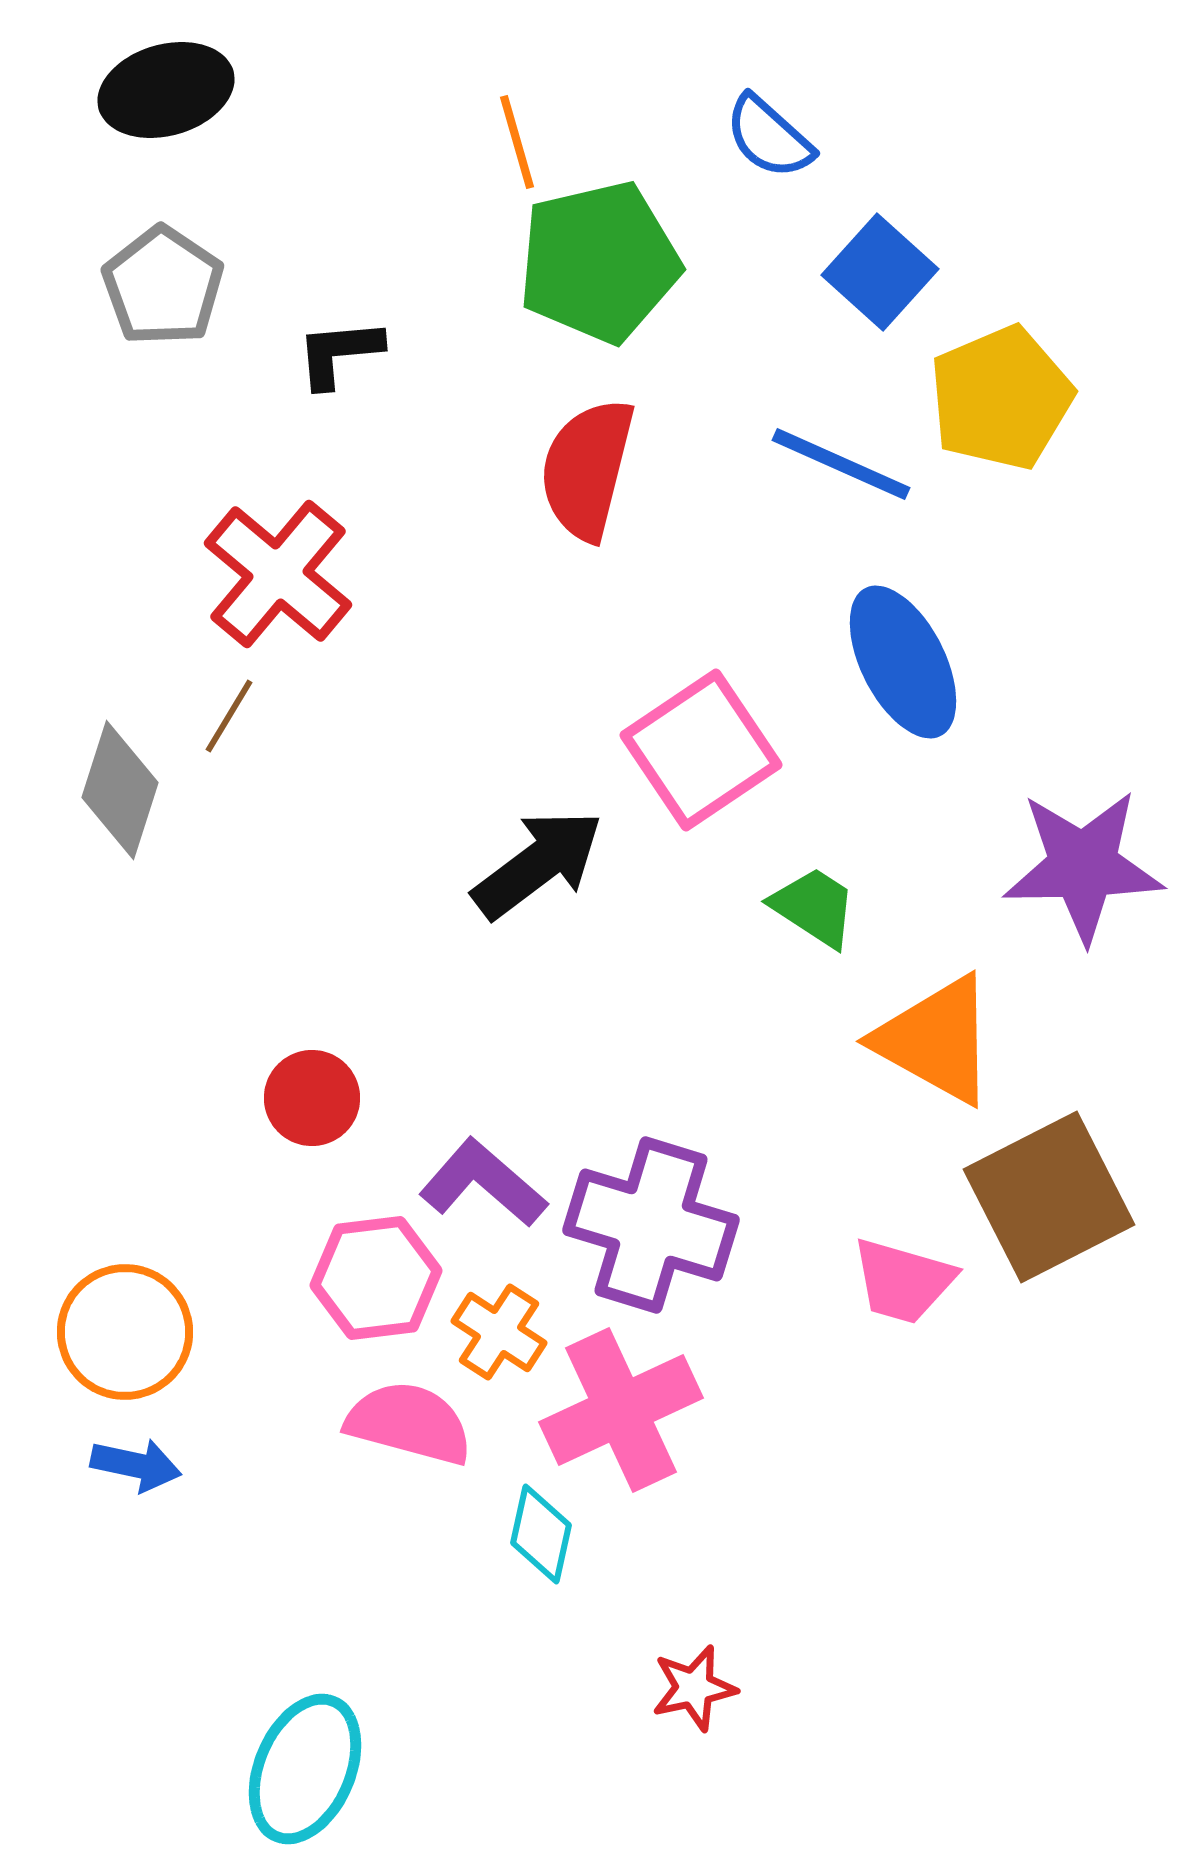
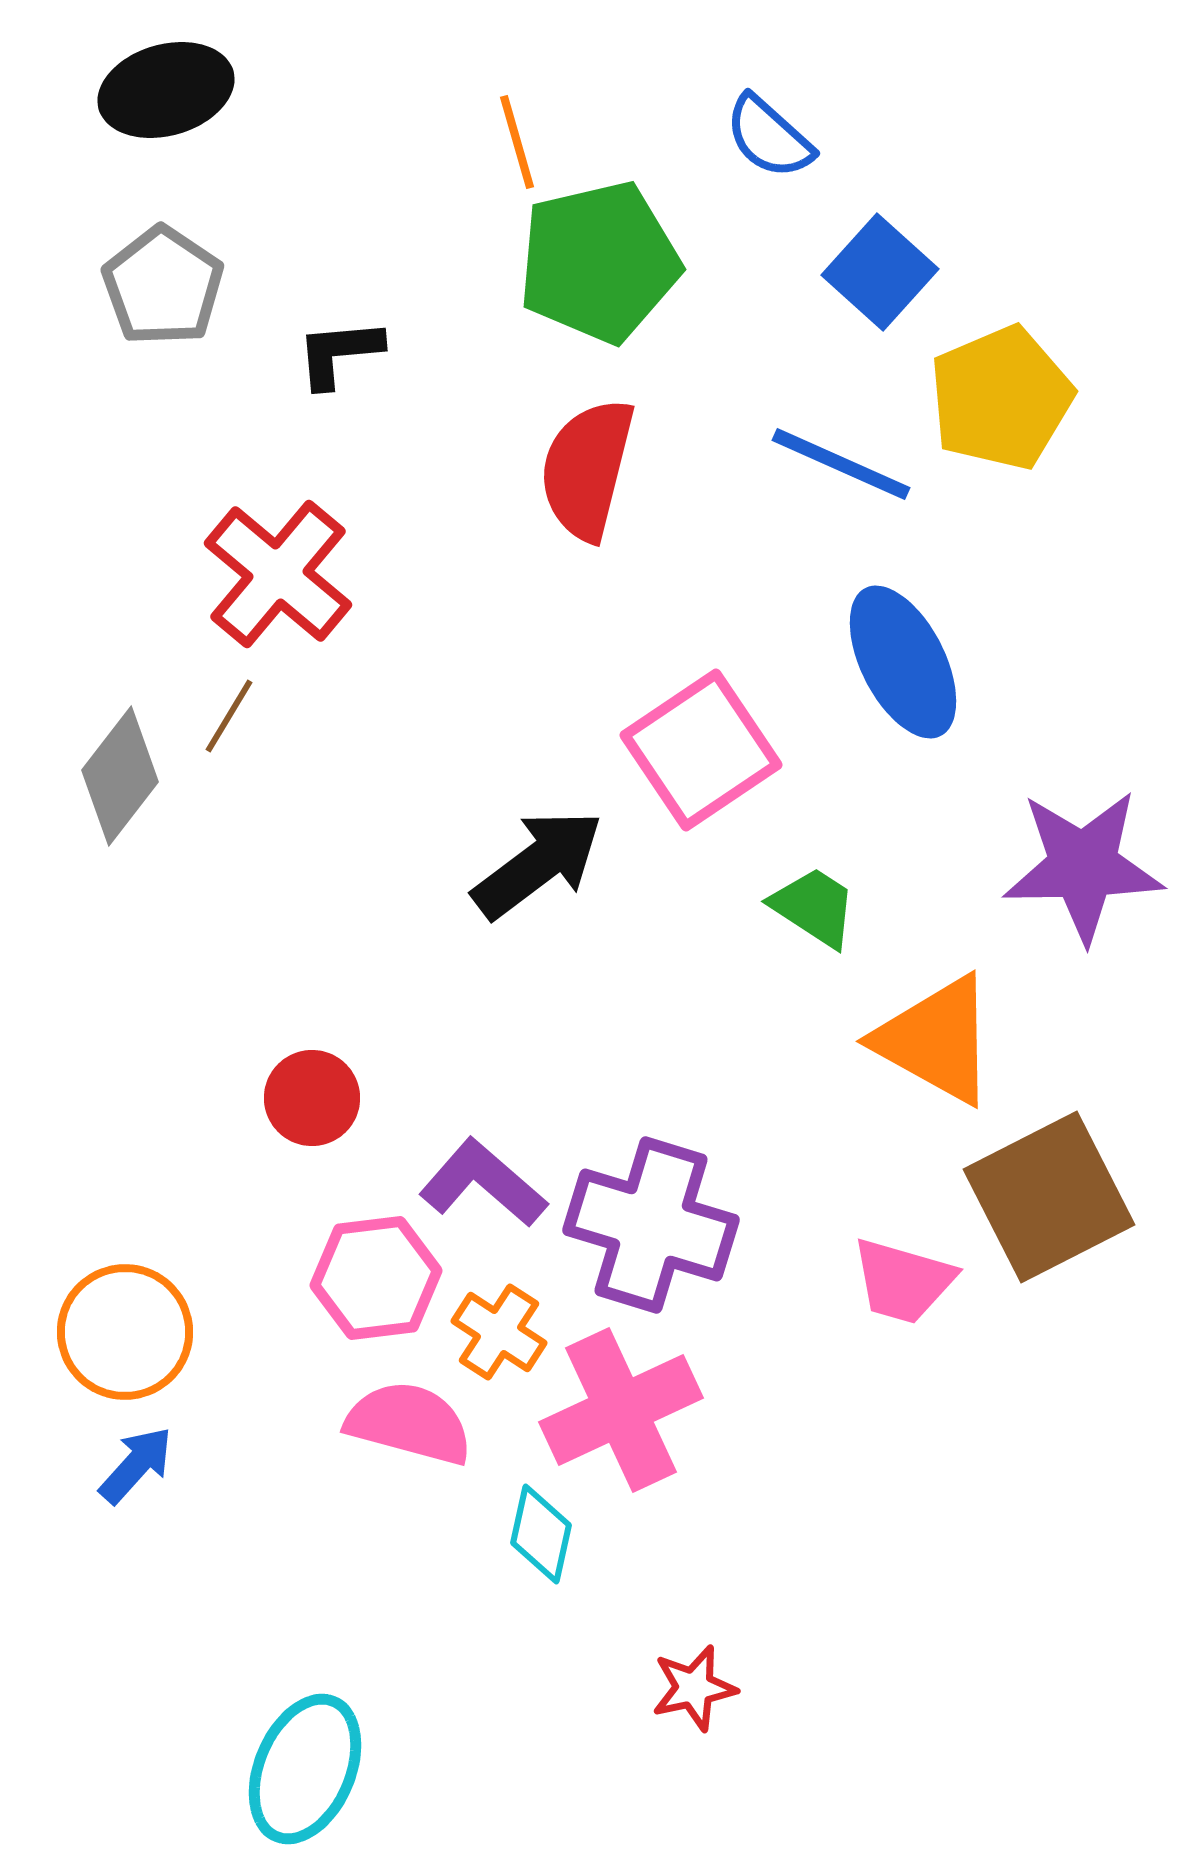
gray diamond: moved 14 px up; rotated 20 degrees clockwise
blue arrow: rotated 60 degrees counterclockwise
